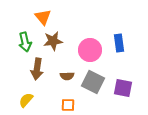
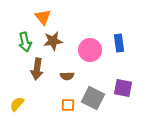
gray square: moved 16 px down
yellow semicircle: moved 9 px left, 4 px down
